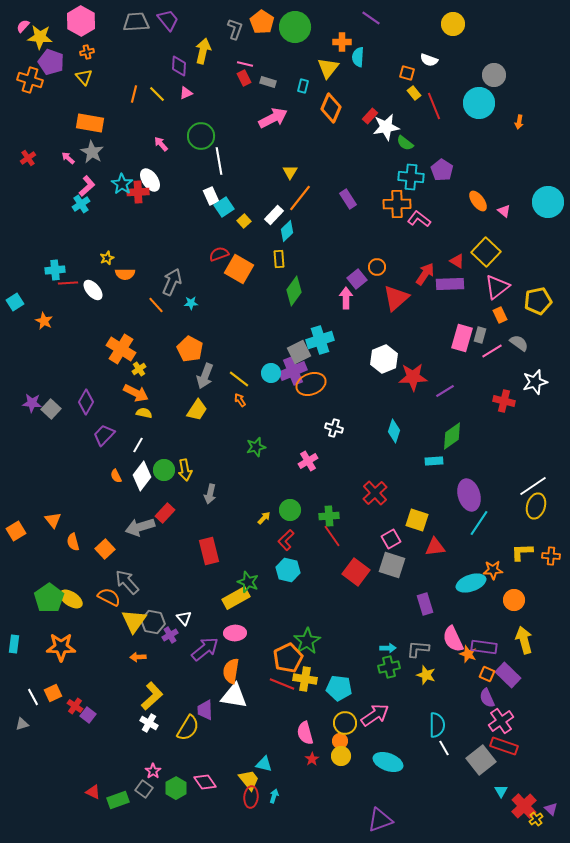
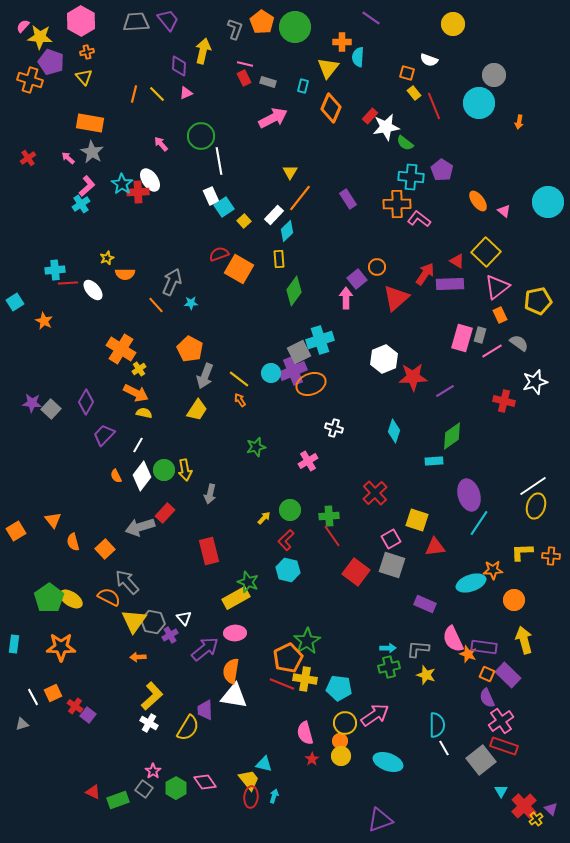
purple rectangle at (425, 604): rotated 50 degrees counterclockwise
